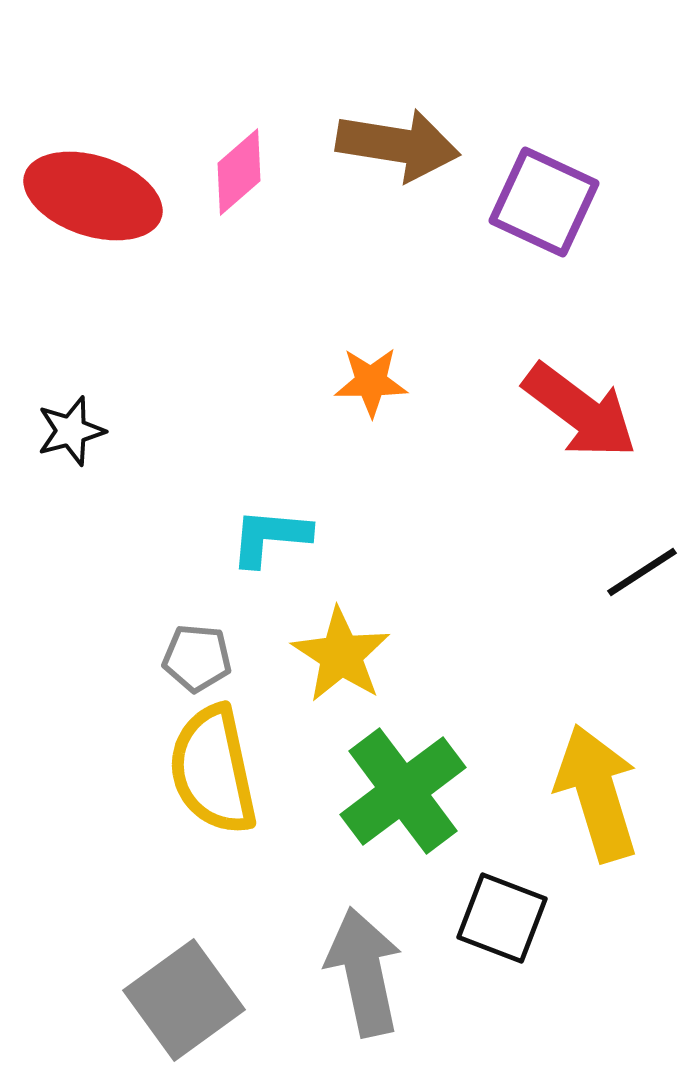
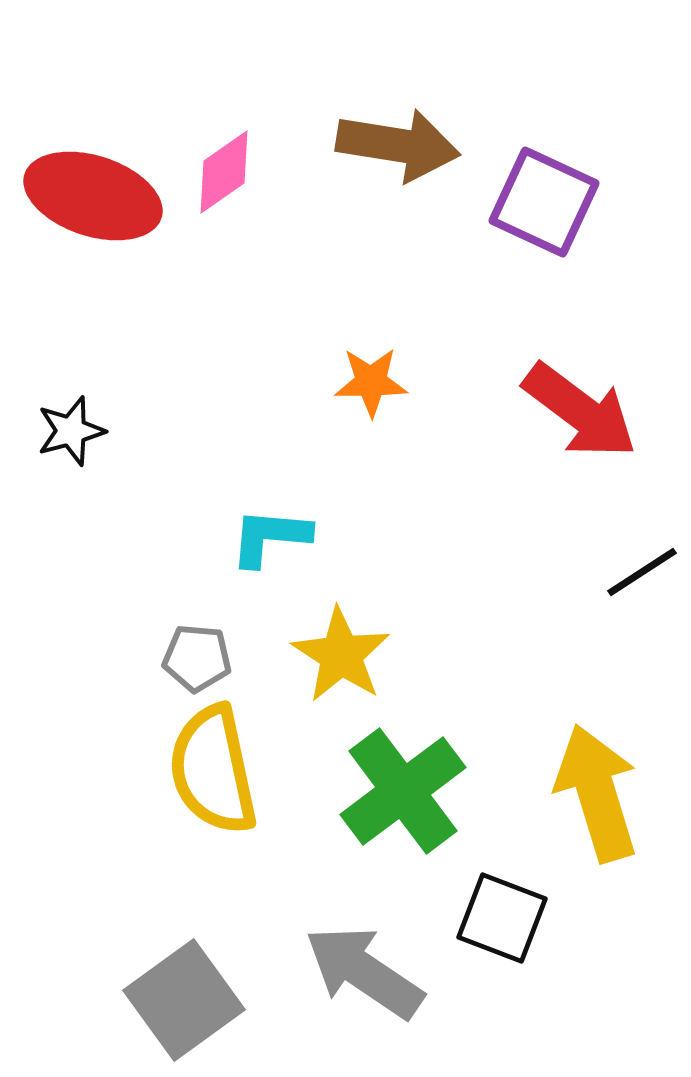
pink diamond: moved 15 px left; rotated 6 degrees clockwise
gray arrow: rotated 44 degrees counterclockwise
